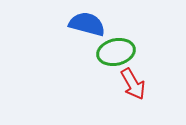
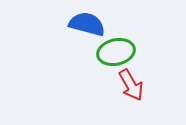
red arrow: moved 2 px left, 1 px down
